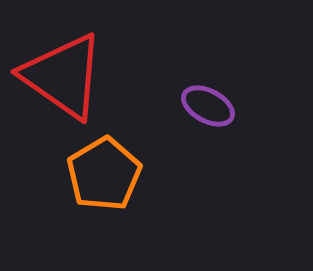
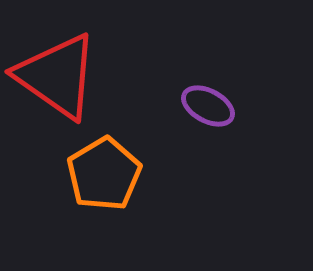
red triangle: moved 6 px left
